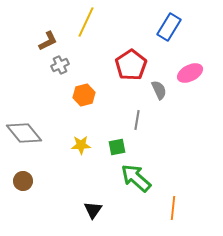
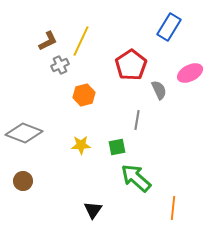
yellow line: moved 5 px left, 19 px down
gray diamond: rotated 30 degrees counterclockwise
